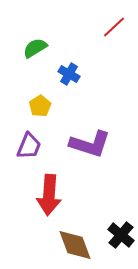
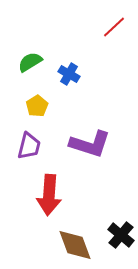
green semicircle: moved 5 px left, 14 px down
yellow pentagon: moved 3 px left
purple trapezoid: rotated 8 degrees counterclockwise
